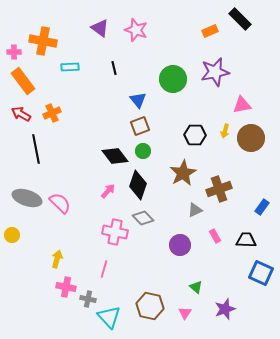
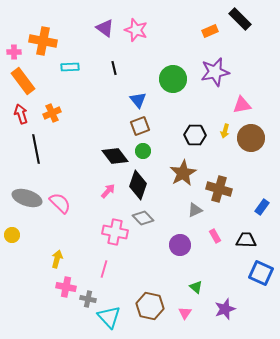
purple triangle at (100, 28): moved 5 px right
red arrow at (21, 114): rotated 42 degrees clockwise
brown cross at (219, 189): rotated 35 degrees clockwise
